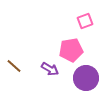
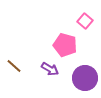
pink square: rotated 28 degrees counterclockwise
pink pentagon: moved 6 px left, 5 px up; rotated 25 degrees clockwise
purple circle: moved 1 px left
